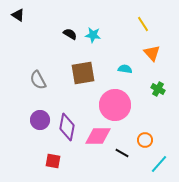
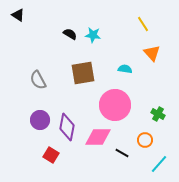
green cross: moved 25 px down
pink diamond: moved 1 px down
red square: moved 2 px left, 6 px up; rotated 21 degrees clockwise
